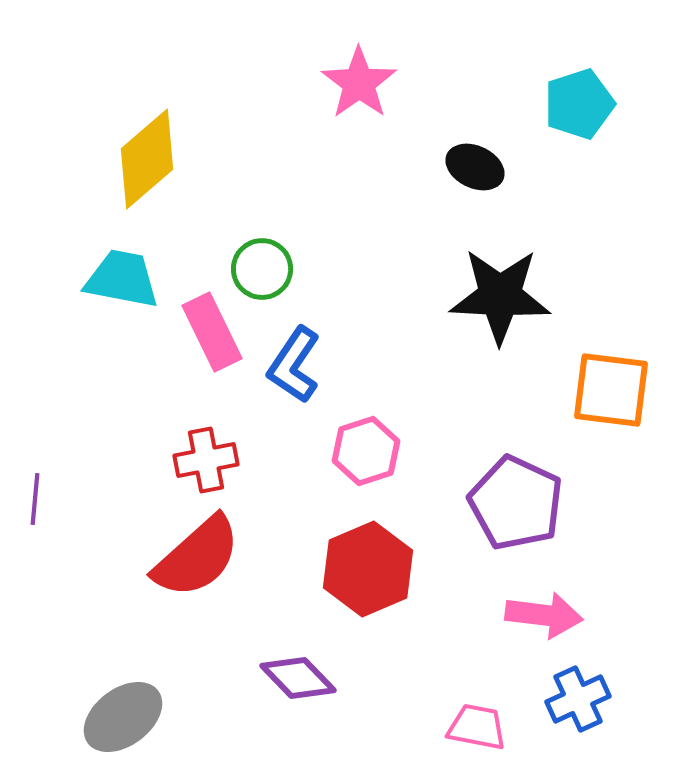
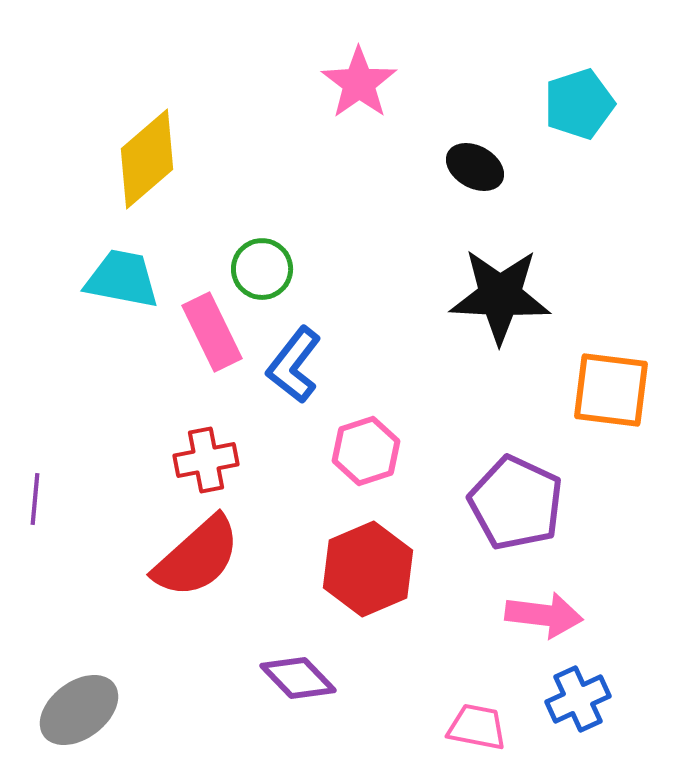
black ellipse: rotated 4 degrees clockwise
blue L-shape: rotated 4 degrees clockwise
gray ellipse: moved 44 px left, 7 px up
